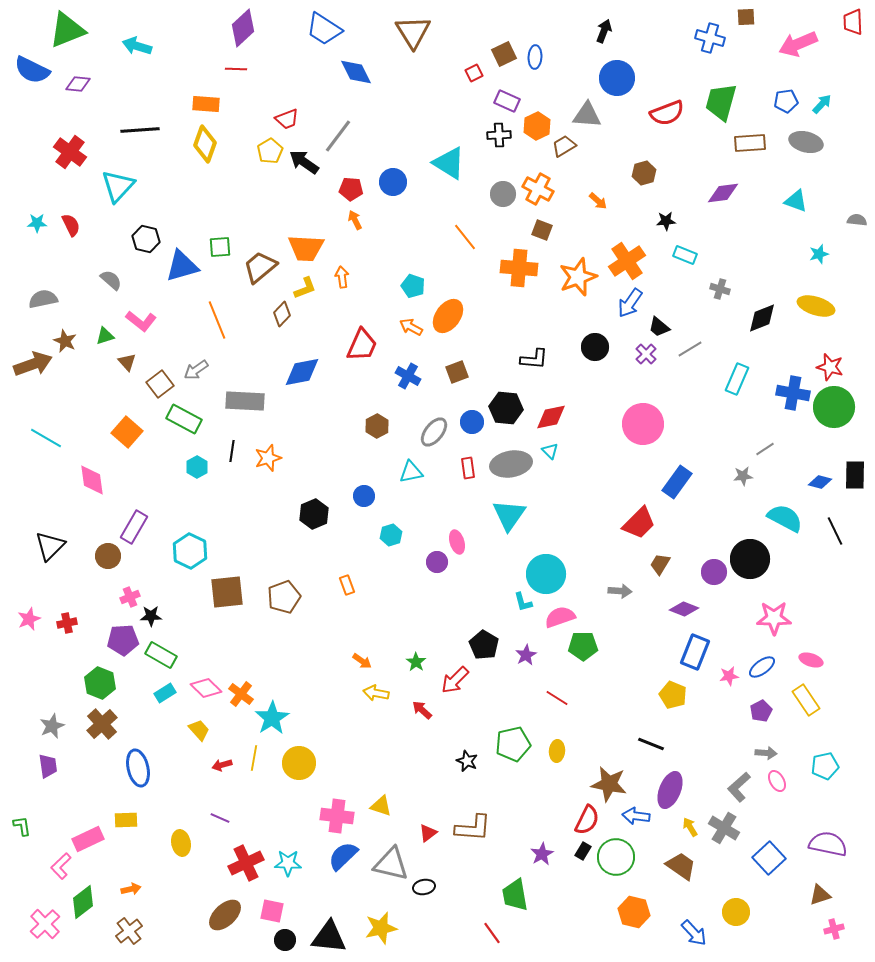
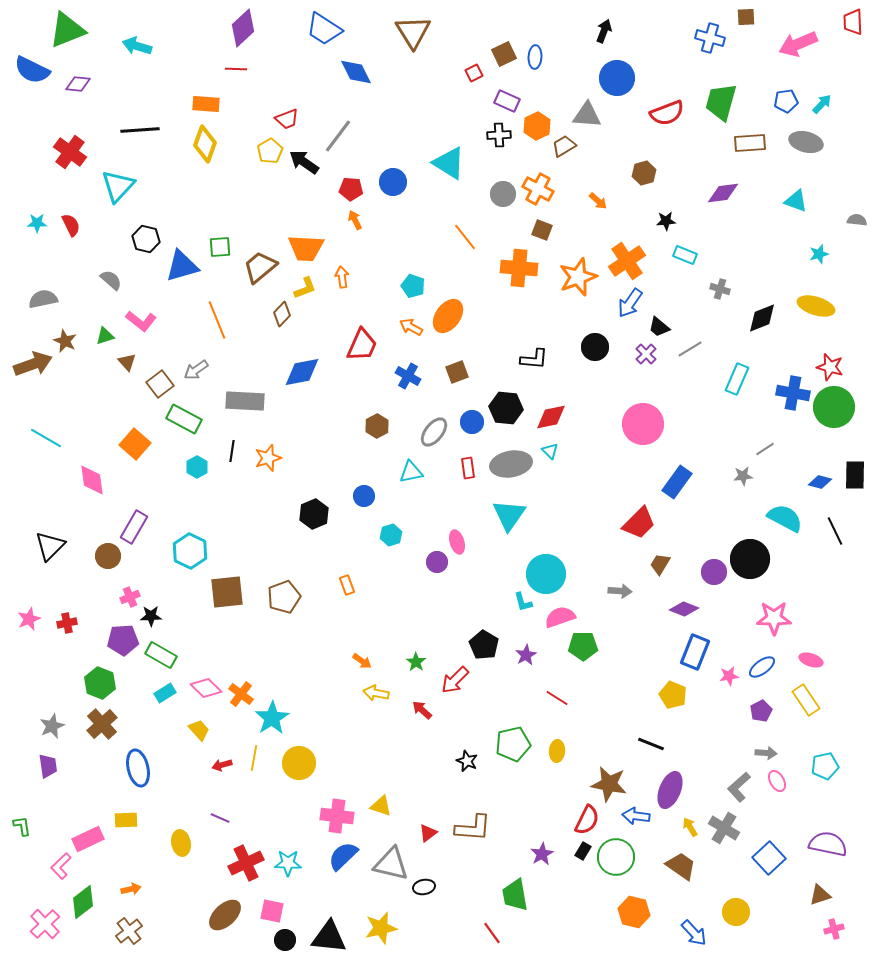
orange square at (127, 432): moved 8 px right, 12 px down
